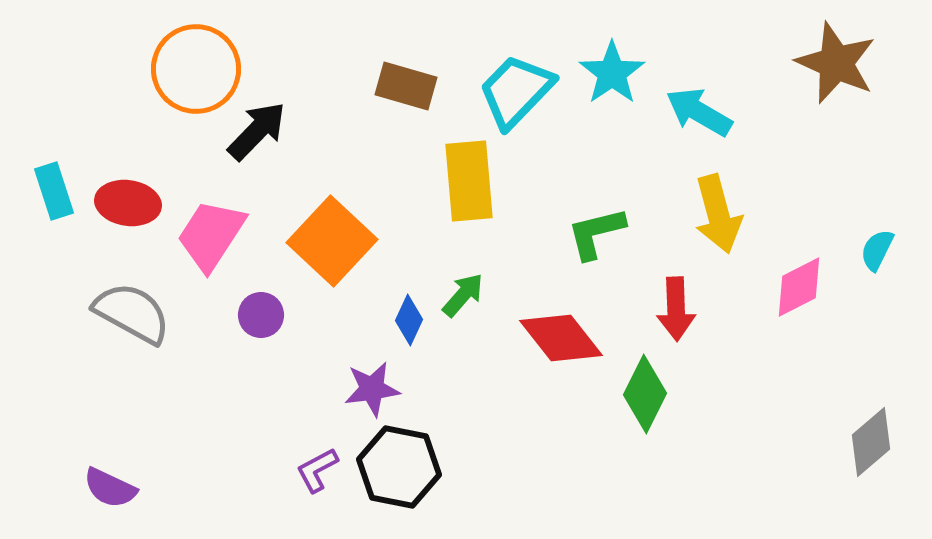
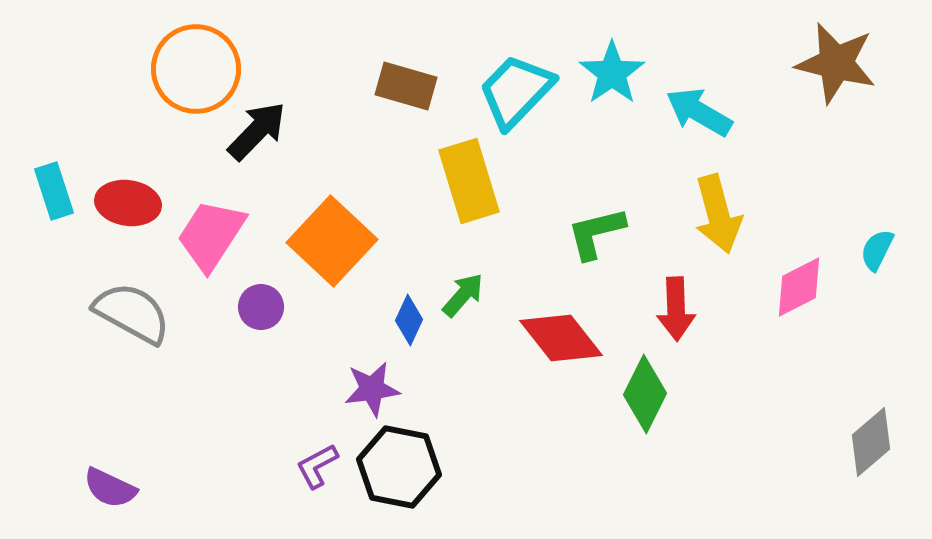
brown star: rotated 10 degrees counterclockwise
yellow rectangle: rotated 12 degrees counterclockwise
purple circle: moved 8 px up
purple L-shape: moved 4 px up
